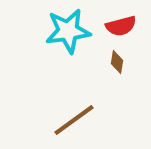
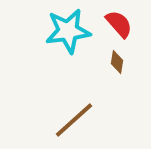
red semicircle: moved 2 px left, 2 px up; rotated 116 degrees counterclockwise
brown line: rotated 6 degrees counterclockwise
